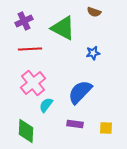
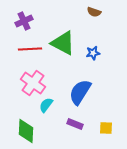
green triangle: moved 15 px down
pink cross: rotated 15 degrees counterclockwise
blue semicircle: rotated 12 degrees counterclockwise
purple rectangle: rotated 14 degrees clockwise
